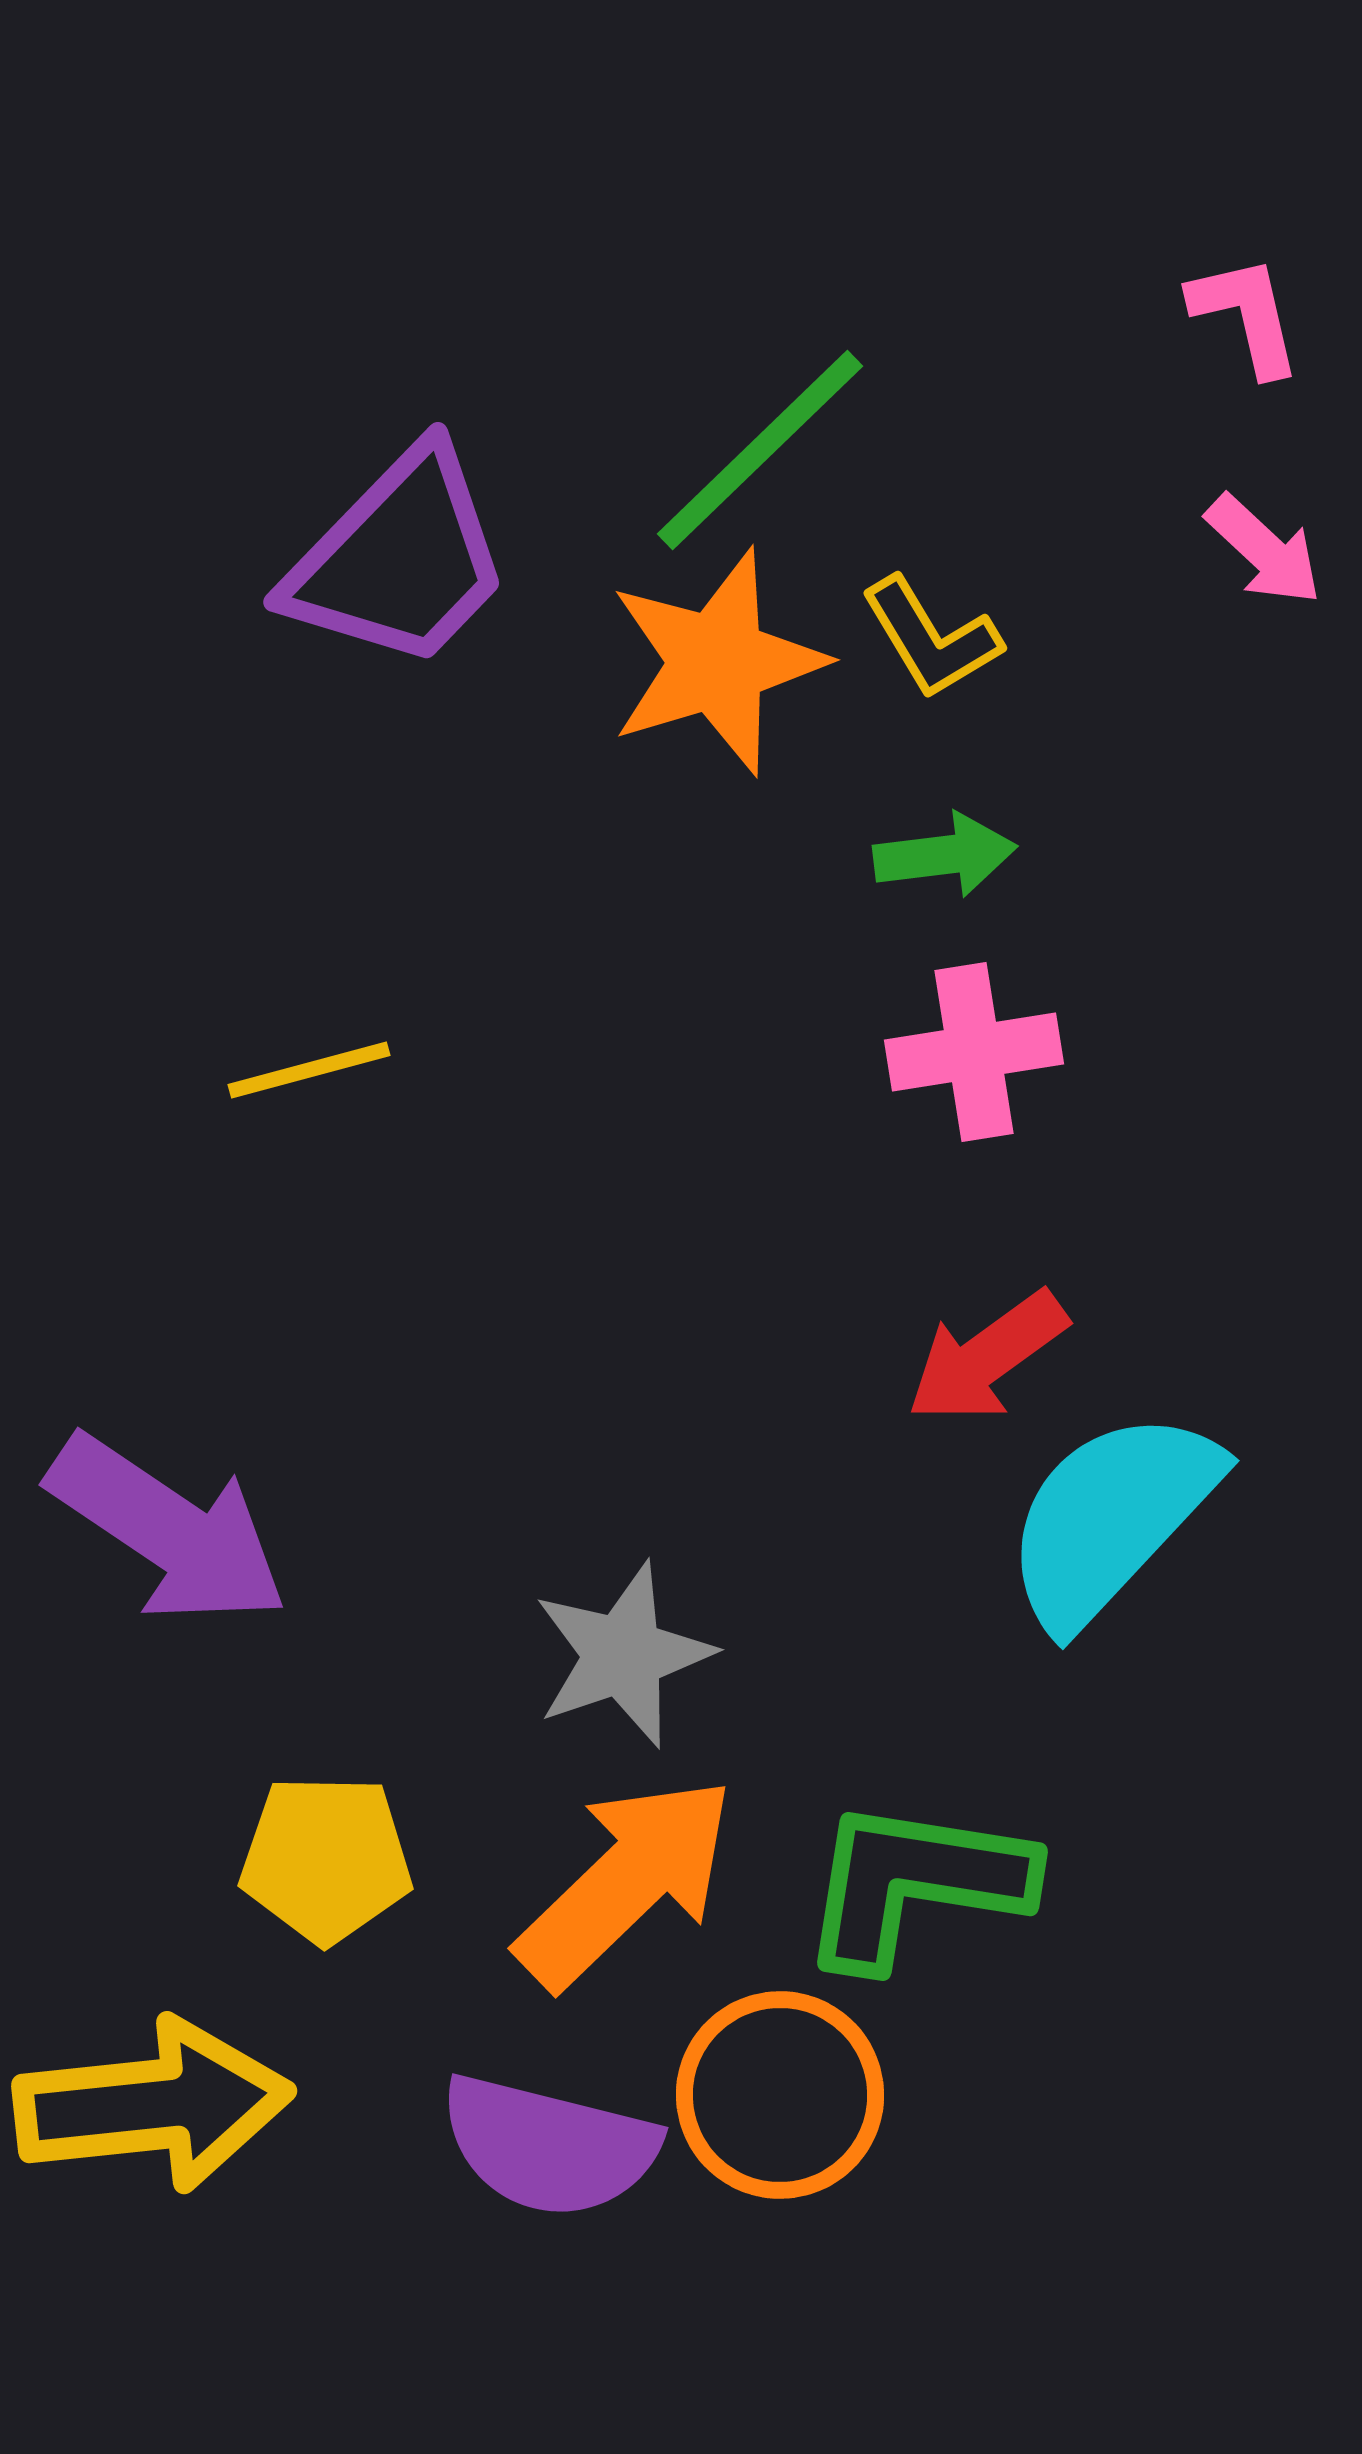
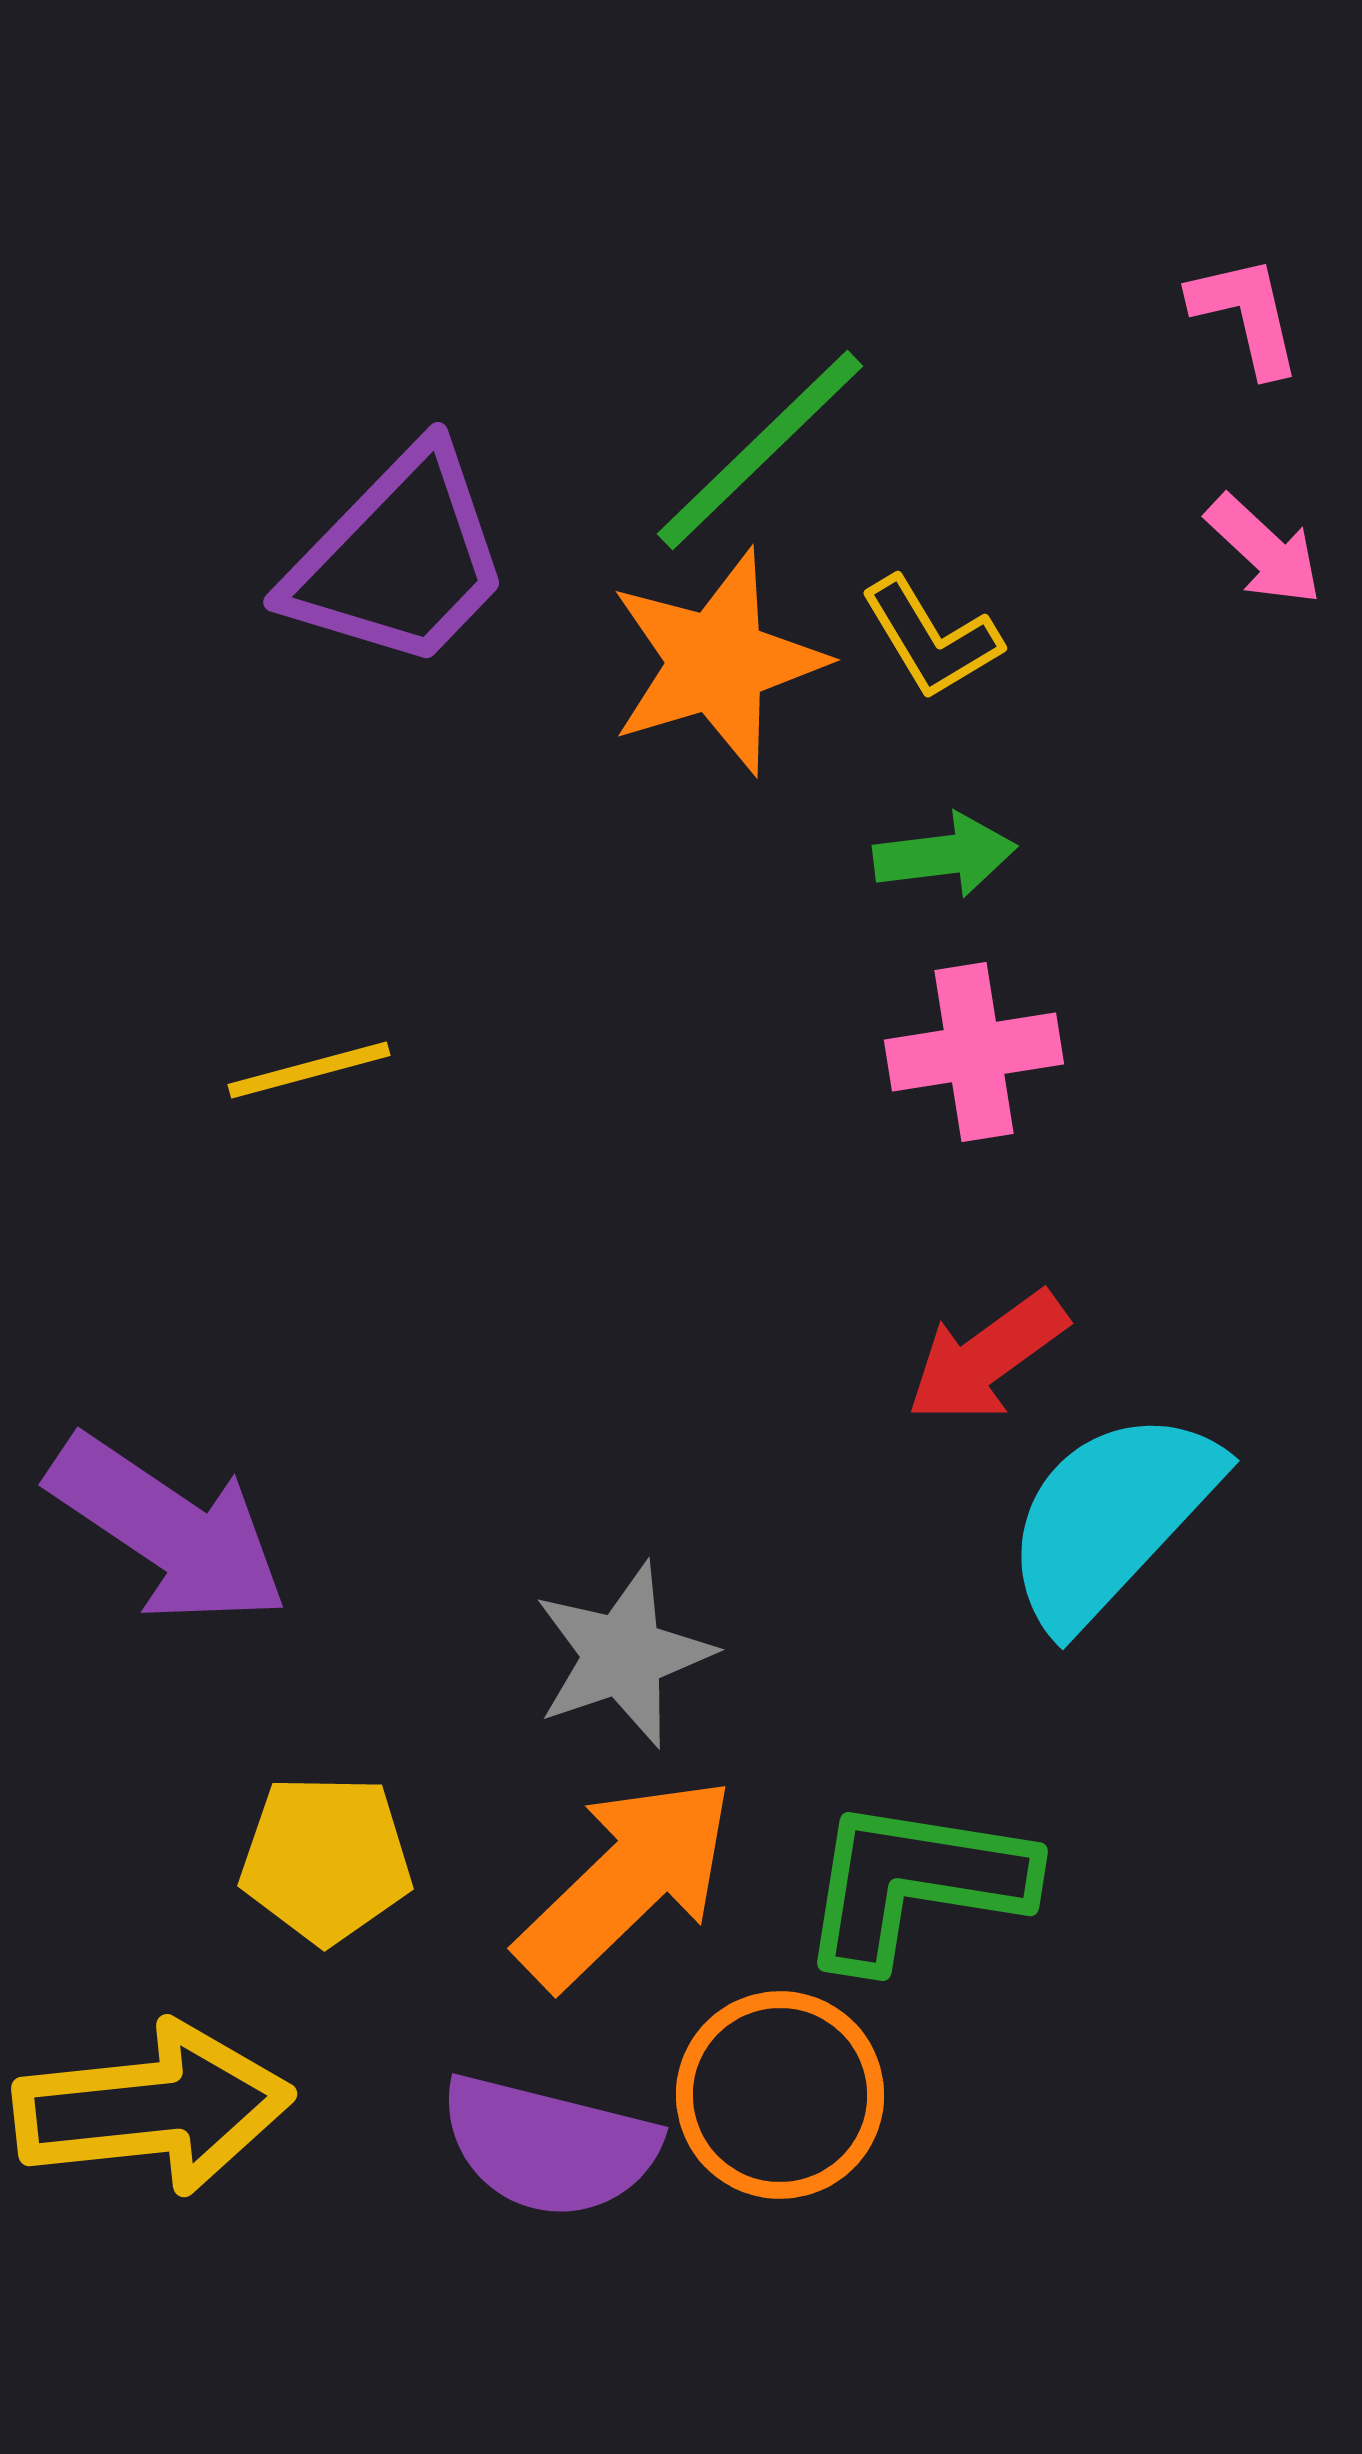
yellow arrow: moved 3 px down
